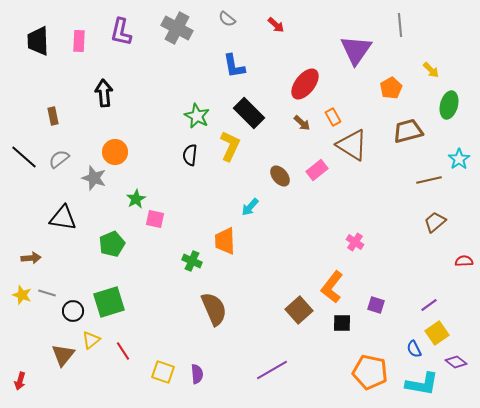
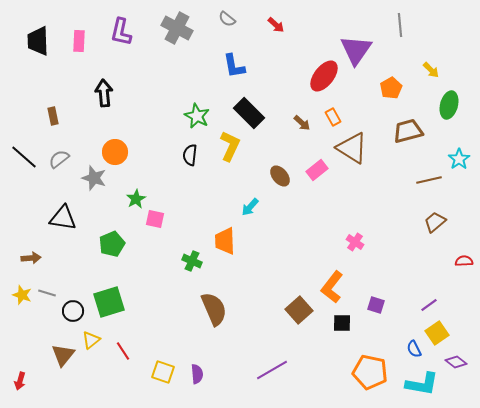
red ellipse at (305, 84): moved 19 px right, 8 px up
brown triangle at (352, 145): moved 3 px down
